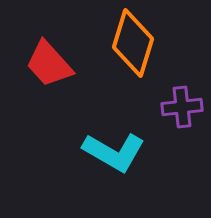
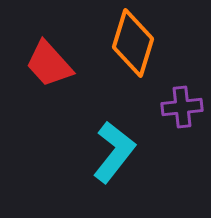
cyan L-shape: rotated 82 degrees counterclockwise
